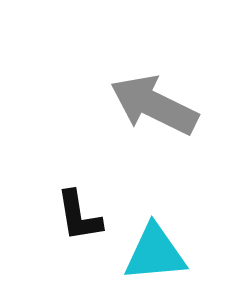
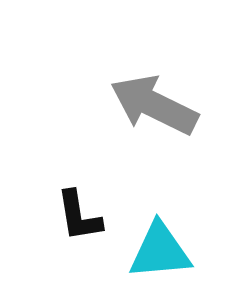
cyan triangle: moved 5 px right, 2 px up
